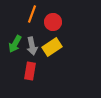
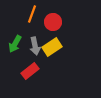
gray arrow: moved 3 px right
red rectangle: rotated 42 degrees clockwise
